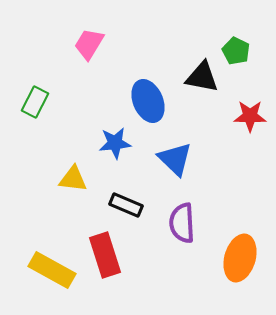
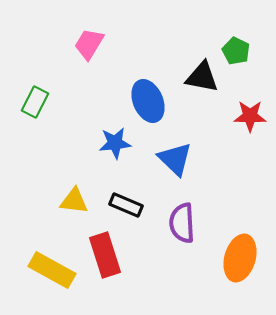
yellow triangle: moved 1 px right, 22 px down
